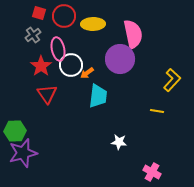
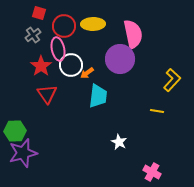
red circle: moved 10 px down
white star: rotated 21 degrees clockwise
